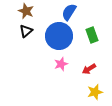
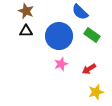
blue semicircle: moved 11 px right; rotated 78 degrees counterclockwise
black triangle: rotated 40 degrees clockwise
green rectangle: rotated 35 degrees counterclockwise
yellow star: moved 1 px right
